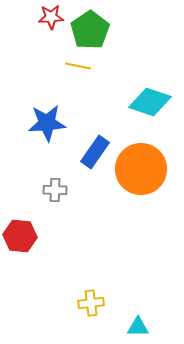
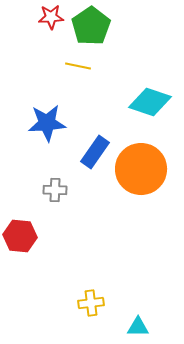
green pentagon: moved 1 px right, 4 px up
